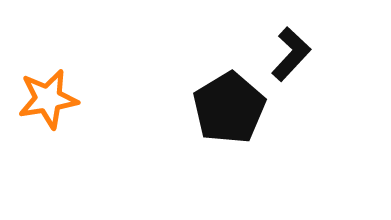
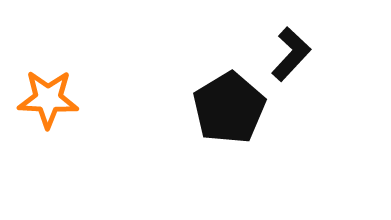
orange star: rotated 12 degrees clockwise
